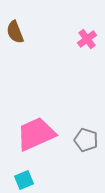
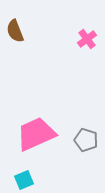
brown semicircle: moved 1 px up
